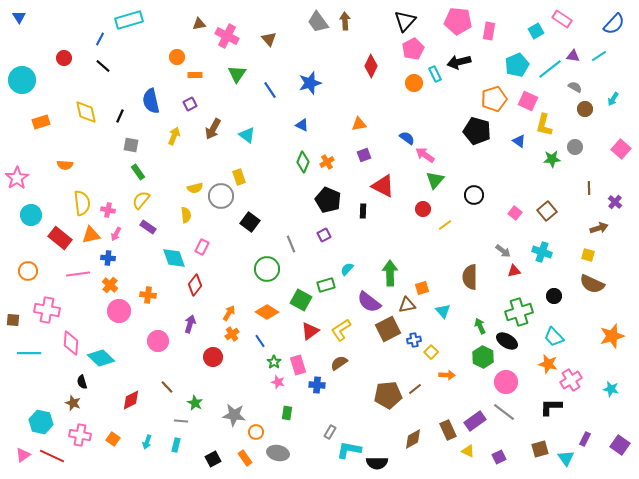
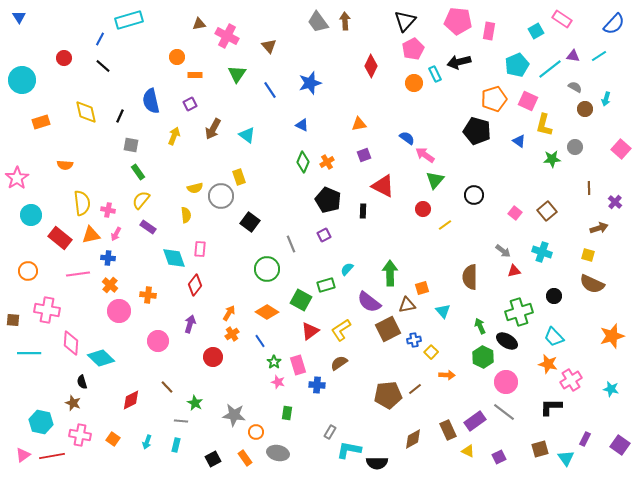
brown triangle at (269, 39): moved 7 px down
cyan arrow at (613, 99): moved 7 px left; rotated 16 degrees counterclockwise
pink rectangle at (202, 247): moved 2 px left, 2 px down; rotated 21 degrees counterclockwise
red line at (52, 456): rotated 35 degrees counterclockwise
